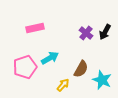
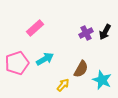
pink rectangle: rotated 30 degrees counterclockwise
purple cross: rotated 24 degrees clockwise
cyan arrow: moved 5 px left, 1 px down
pink pentagon: moved 8 px left, 4 px up
